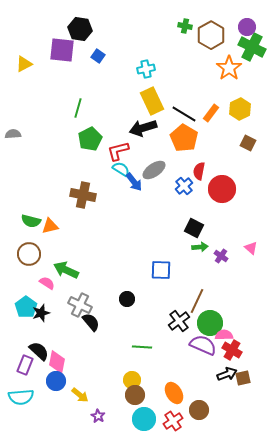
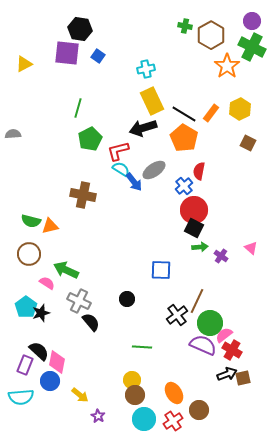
purple circle at (247, 27): moved 5 px right, 6 px up
purple square at (62, 50): moved 5 px right, 3 px down
orange star at (229, 68): moved 2 px left, 2 px up
red circle at (222, 189): moved 28 px left, 21 px down
gray cross at (80, 305): moved 1 px left, 4 px up
black cross at (179, 321): moved 2 px left, 6 px up
pink semicircle at (224, 335): rotated 36 degrees counterclockwise
blue circle at (56, 381): moved 6 px left
